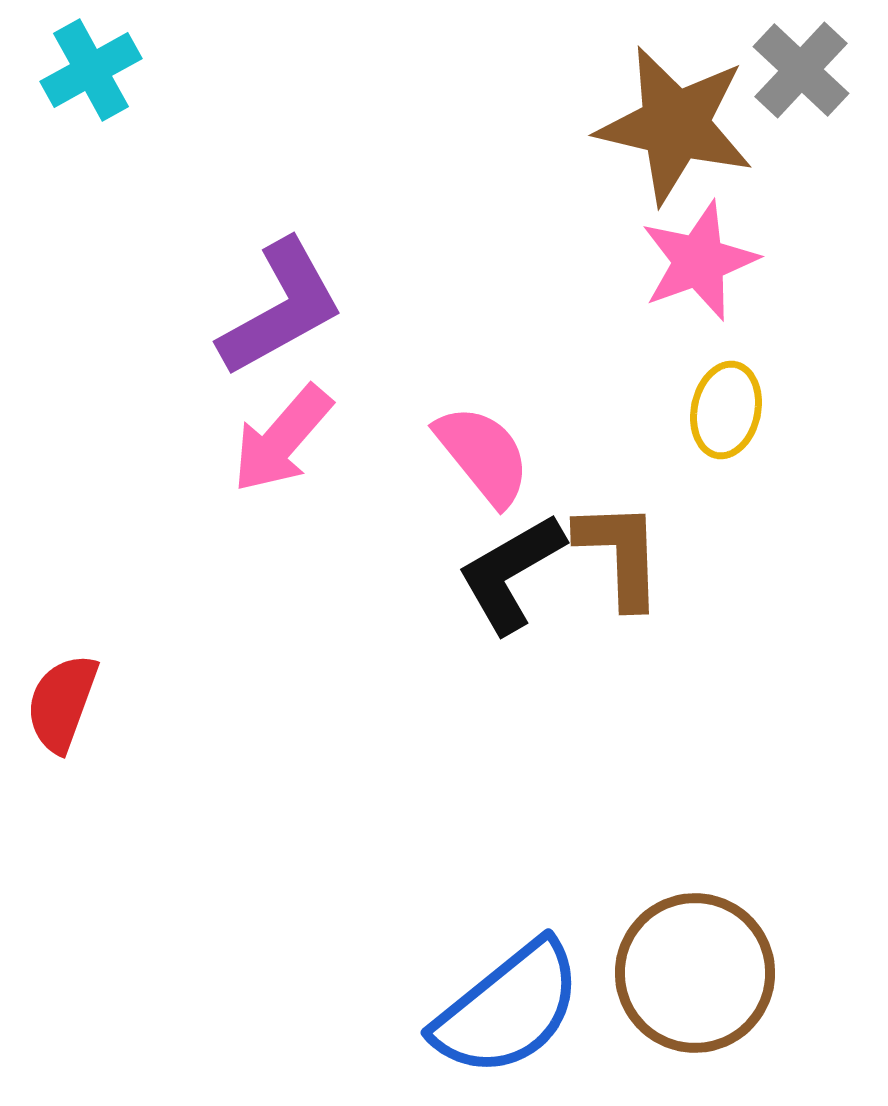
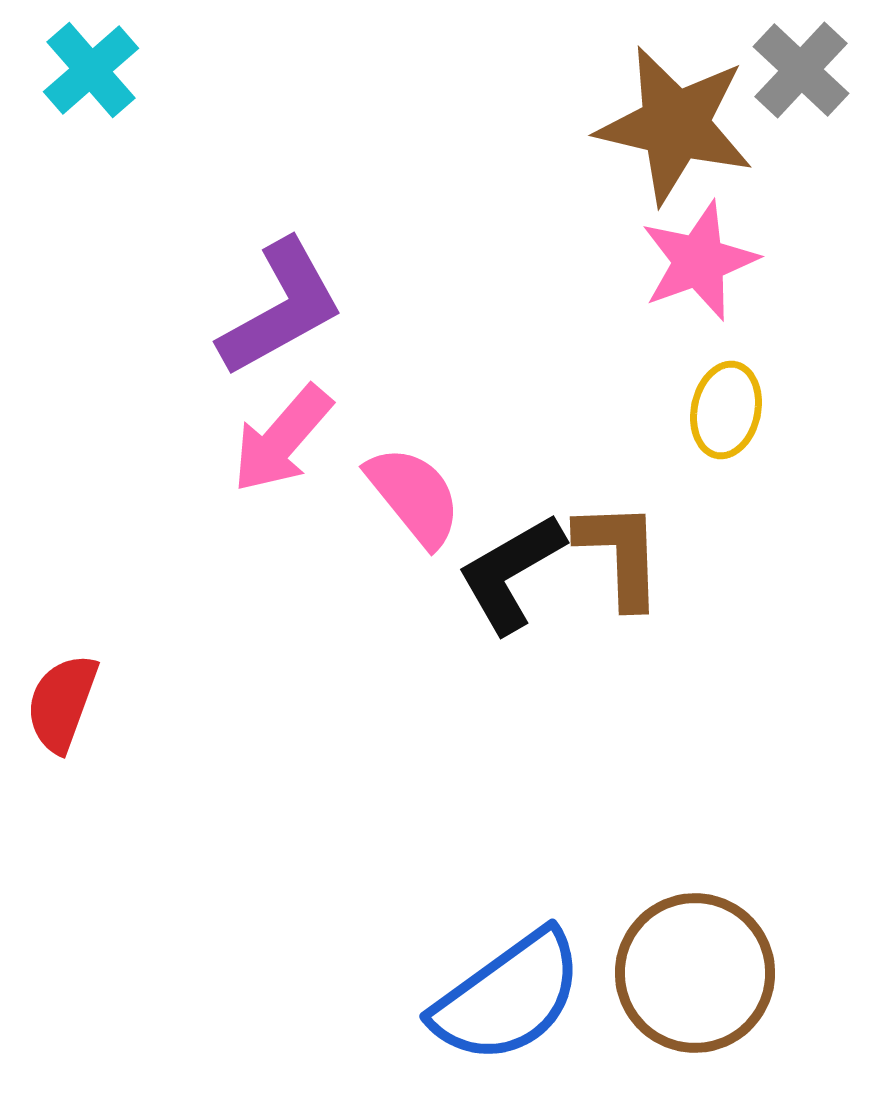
cyan cross: rotated 12 degrees counterclockwise
pink semicircle: moved 69 px left, 41 px down
blue semicircle: moved 12 px up; rotated 3 degrees clockwise
